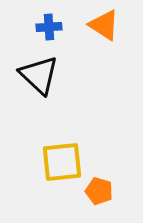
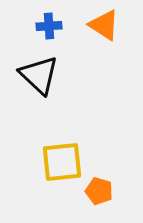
blue cross: moved 1 px up
